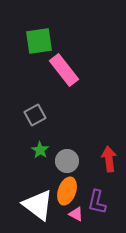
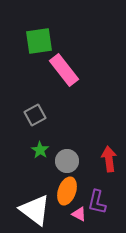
white triangle: moved 3 px left, 5 px down
pink triangle: moved 3 px right
